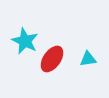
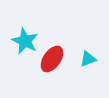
cyan triangle: rotated 12 degrees counterclockwise
